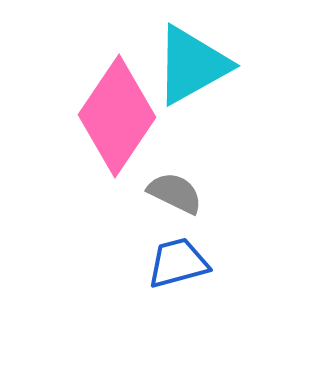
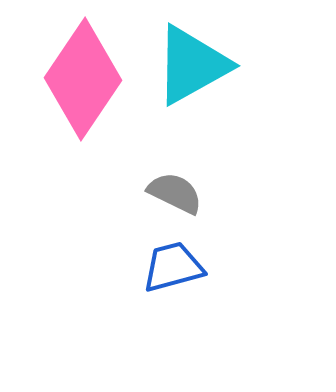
pink diamond: moved 34 px left, 37 px up
blue trapezoid: moved 5 px left, 4 px down
